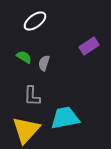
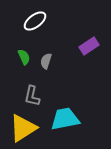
green semicircle: rotated 35 degrees clockwise
gray semicircle: moved 2 px right, 2 px up
gray L-shape: rotated 10 degrees clockwise
cyan trapezoid: moved 1 px down
yellow triangle: moved 3 px left, 2 px up; rotated 16 degrees clockwise
